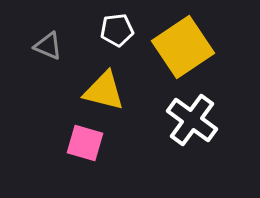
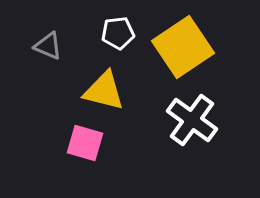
white pentagon: moved 1 px right, 3 px down
